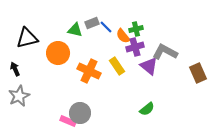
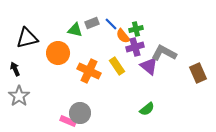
blue line: moved 5 px right, 3 px up
gray L-shape: moved 1 px left, 1 px down
gray star: rotated 10 degrees counterclockwise
